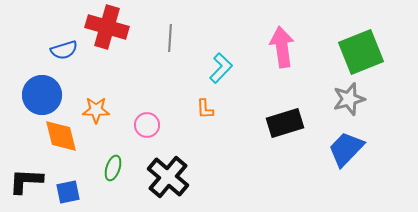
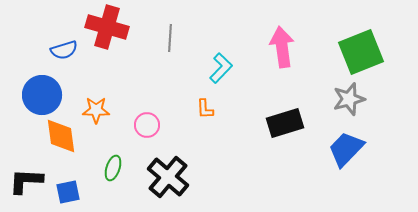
orange diamond: rotated 6 degrees clockwise
